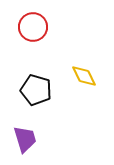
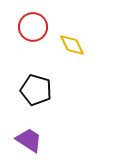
yellow diamond: moved 12 px left, 31 px up
purple trapezoid: moved 4 px right, 1 px down; rotated 40 degrees counterclockwise
